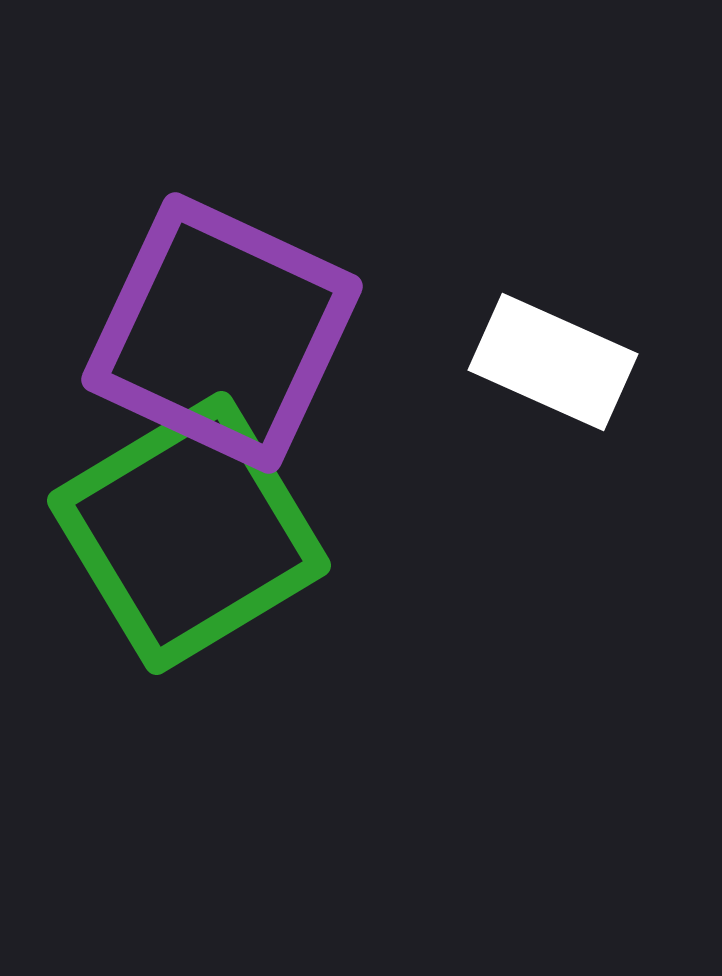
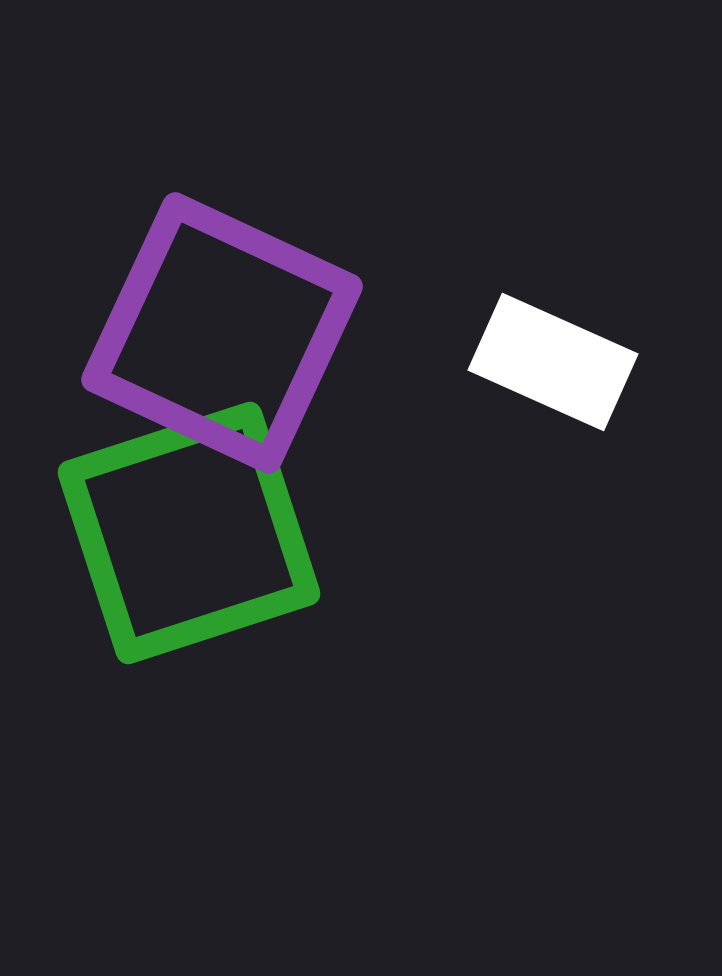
green square: rotated 13 degrees clockwise
